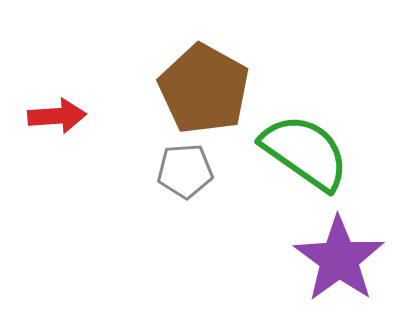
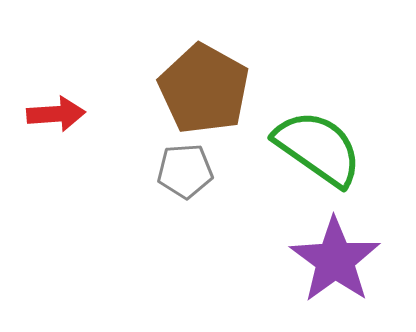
red arrow: moved 1 px left, 2 px up
green semicircle: moved 13 px right, 4 px up
purple star: moved 4 px left, 1 px down
